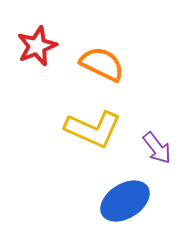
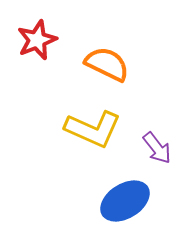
red star: moved 6 px up
orange semicircle: moved 5 px right
